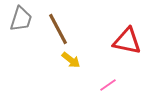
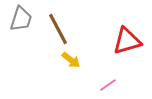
red triangle: rotated 28 degrees counterclockwise
